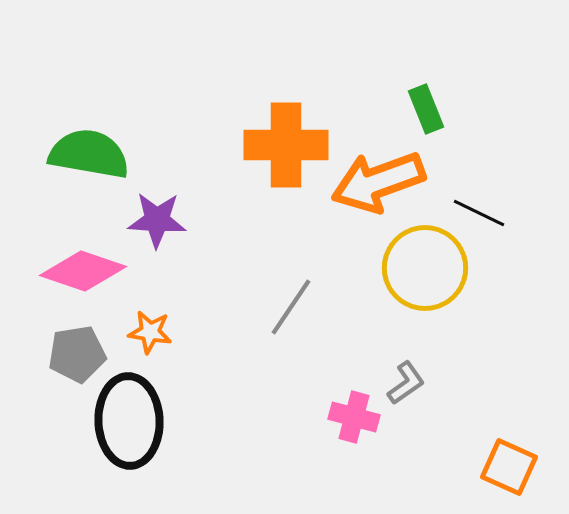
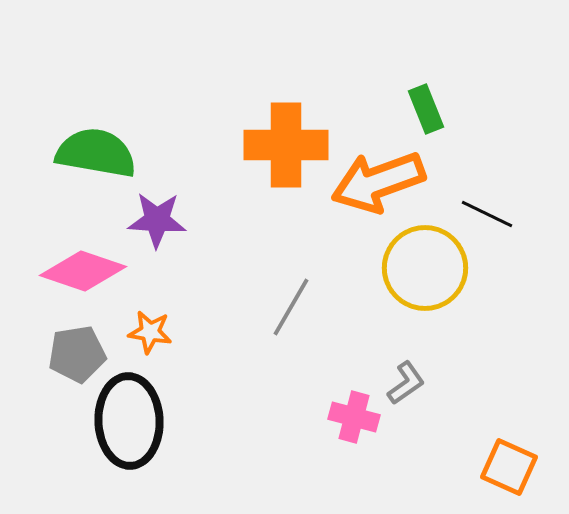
green semicircle: moved 7 px right, 1 px up
black line: moved 8 px right, 1 px down
gray line: rotated 4 degrees counterclockwise
